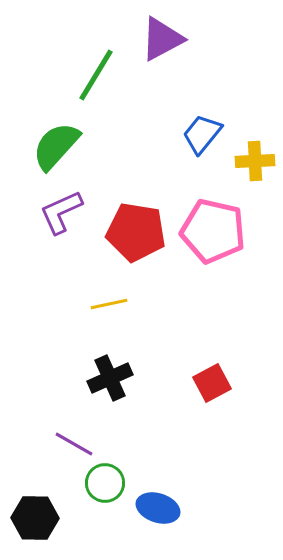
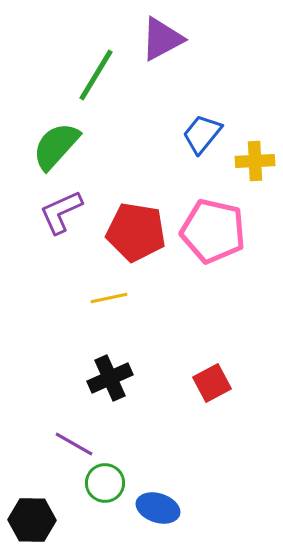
yellow line: moved 6 px up
black hexagon: moved 3 px left, 2 px down
